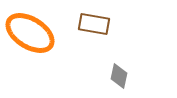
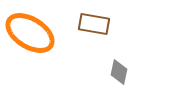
gray diamond: moved 4 px up
